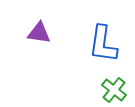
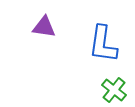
purple triangle: moved 5 px right, 6 px up
